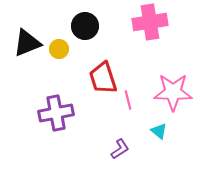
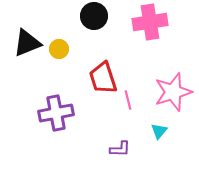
black circle: moved 9 px right, 10 px up
pink star: rotated 18 degrees counterclockwise
cyan triangle: rotated 30 degrees clockwise
purple L-shape: rotated 35 degrees clockwise
